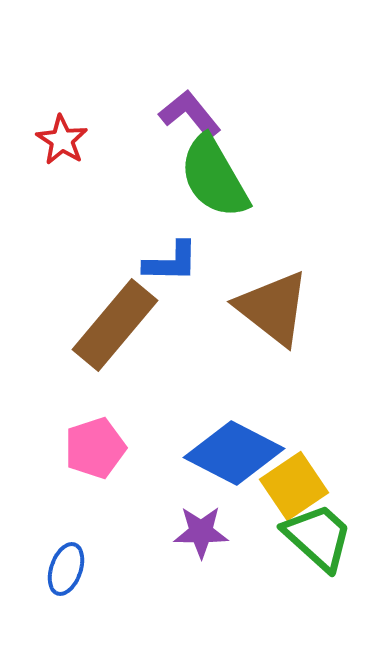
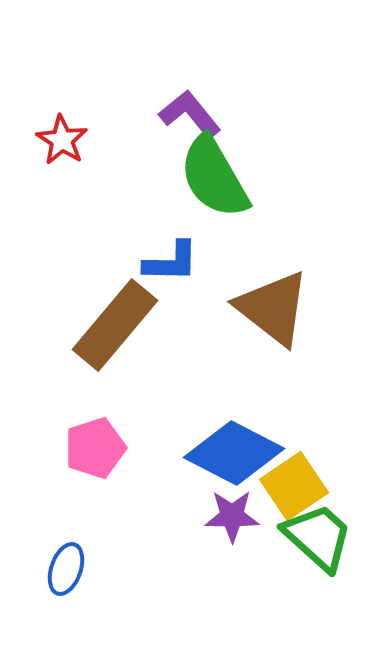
purple star: moved 31 px right, 16 px up
